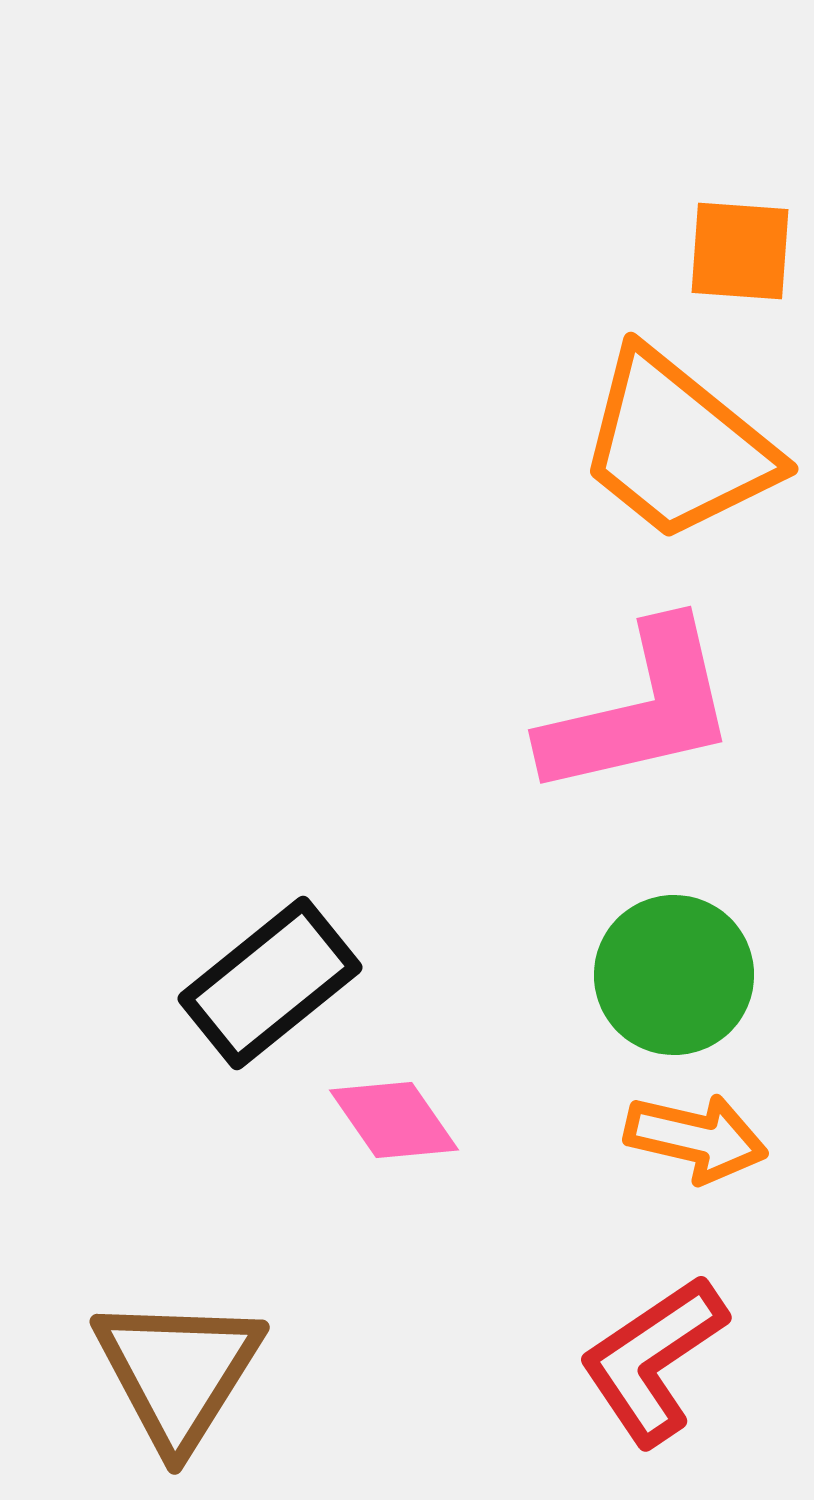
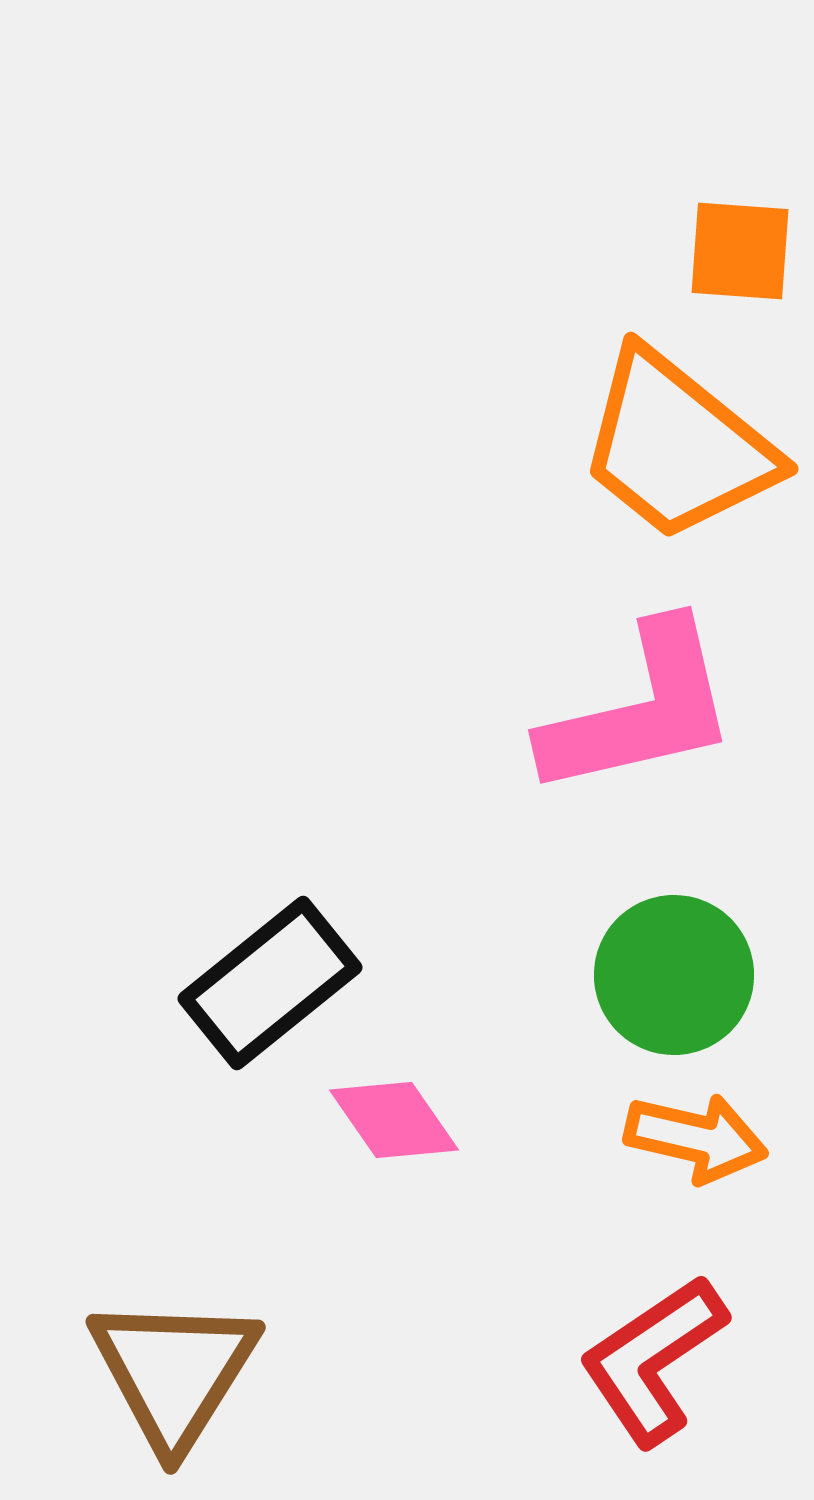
brown triangle: moved 4 px left
